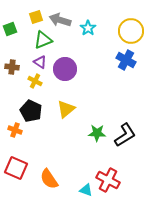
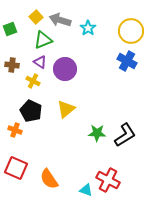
yellow square: rotated 24 degrees counterclockwise
blue cross: moved 1 px right, 1 px down
brown cross: moved 2 px up
yellow cross: moved 2 px left
